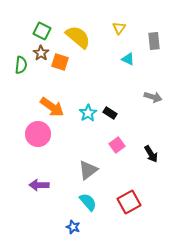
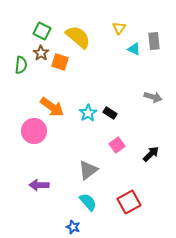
cyan triangle: moved 6 px right, 10 px up
pink circle: moved 4 px left, 3 px up
black arrow: rotated 102 degrees counterclockwise
